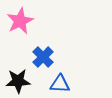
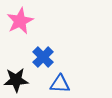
black star: moved 2 px left, 1 px up
